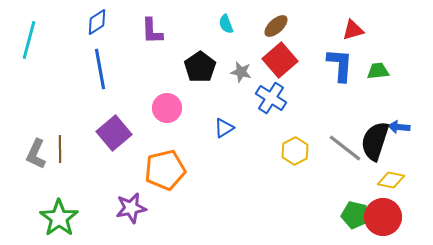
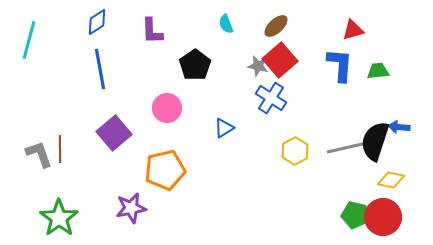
black pentagon: moved 5 px left, 2 px up
gray star: moved 17 px right, 6 px up
gray line: rotated 51 degrees counterclockwise
gray L-shape: moved 3 px right; rotated 136 degrees clockwise
